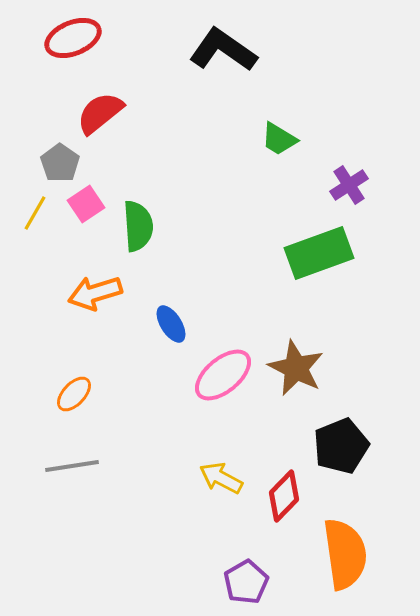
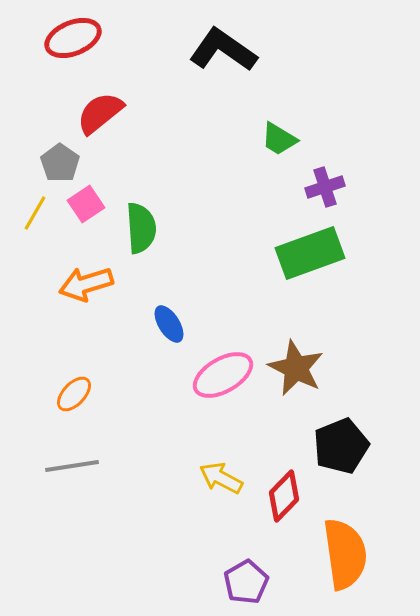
purple cross: moved 24 px left, 2 px down; rotated 15 degrees clockwise
green semicircle: moved 3 px right, 2 px down
green rectangle: moved 9 px left
orange arrow: moved 9 px left, 9 px up
blue ellipse: moved 2 px left
pink ellipse: rotated 10 degrees clockwise
